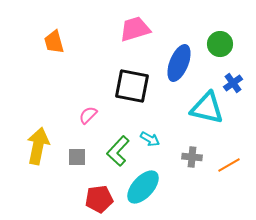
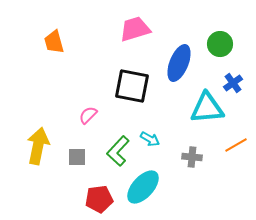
cyan triangle: rotated 18 degrees counterclockwise
orange line: moved 7 px right, 20 px up
